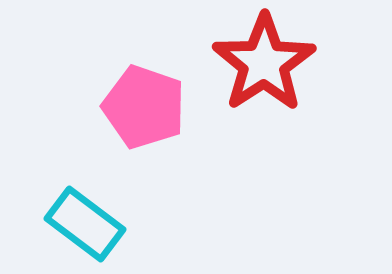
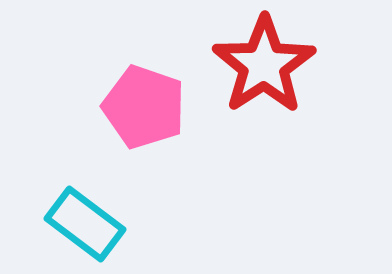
red star: moved 2 px down
